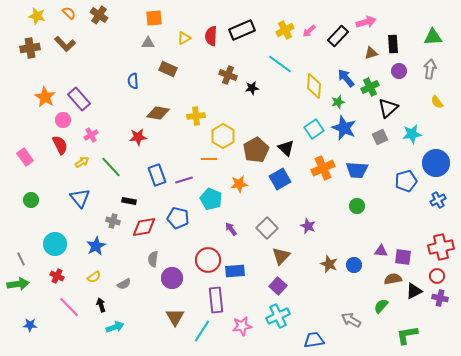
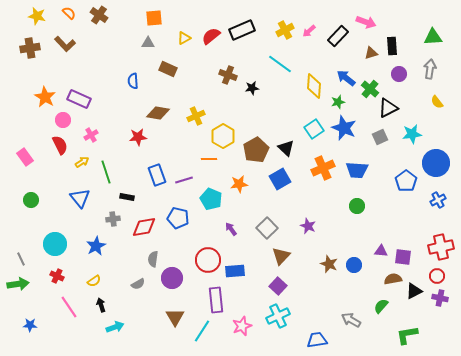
pink arrow at (366, 22): rotated 36 degrees clockwise
red semicircle at (211, 36): rotated 48 degrees clockwise
black rectangle at (393, 44): moved 1 px left, 2 px down
purple circle at (399, 71): moved 3 px down
blue arrow at (346, 78): rotated 12 degrees counterclockwise
green cross at (370, 87): moved 2 px down; rotated 24 degrees counterclockwise
purple rectangle at (79, 99): rotated 25 degrees counterclockwise
black triangle at (388, 108): rotated 15 degrees clockwise
yellow cross at (196, 116): rotated 18 degrees counterclockwise
green line at (111, 167): moved 5 px left, 5 px down; rotated 25 degrees clockwise
blue pentagon at (406, 181): rotated 20 degrees counterclockwise
black rectangle at (129, 201): moved 2 px left, 4 px up
gray cross at (113, 221): moved 2 px up; rotated 24 degrees counterclockwise
yellow semicircle at (94, 277): moved 4 px down
gray semicircle at (124, 284): moved 14 px right
pink line at (69, 307): rotated 10 degrees clockwise
pink star at (242, 326): rotated 12 degrees counterclockwise
blue trapezoid at (314, 340): moved 3 px right
